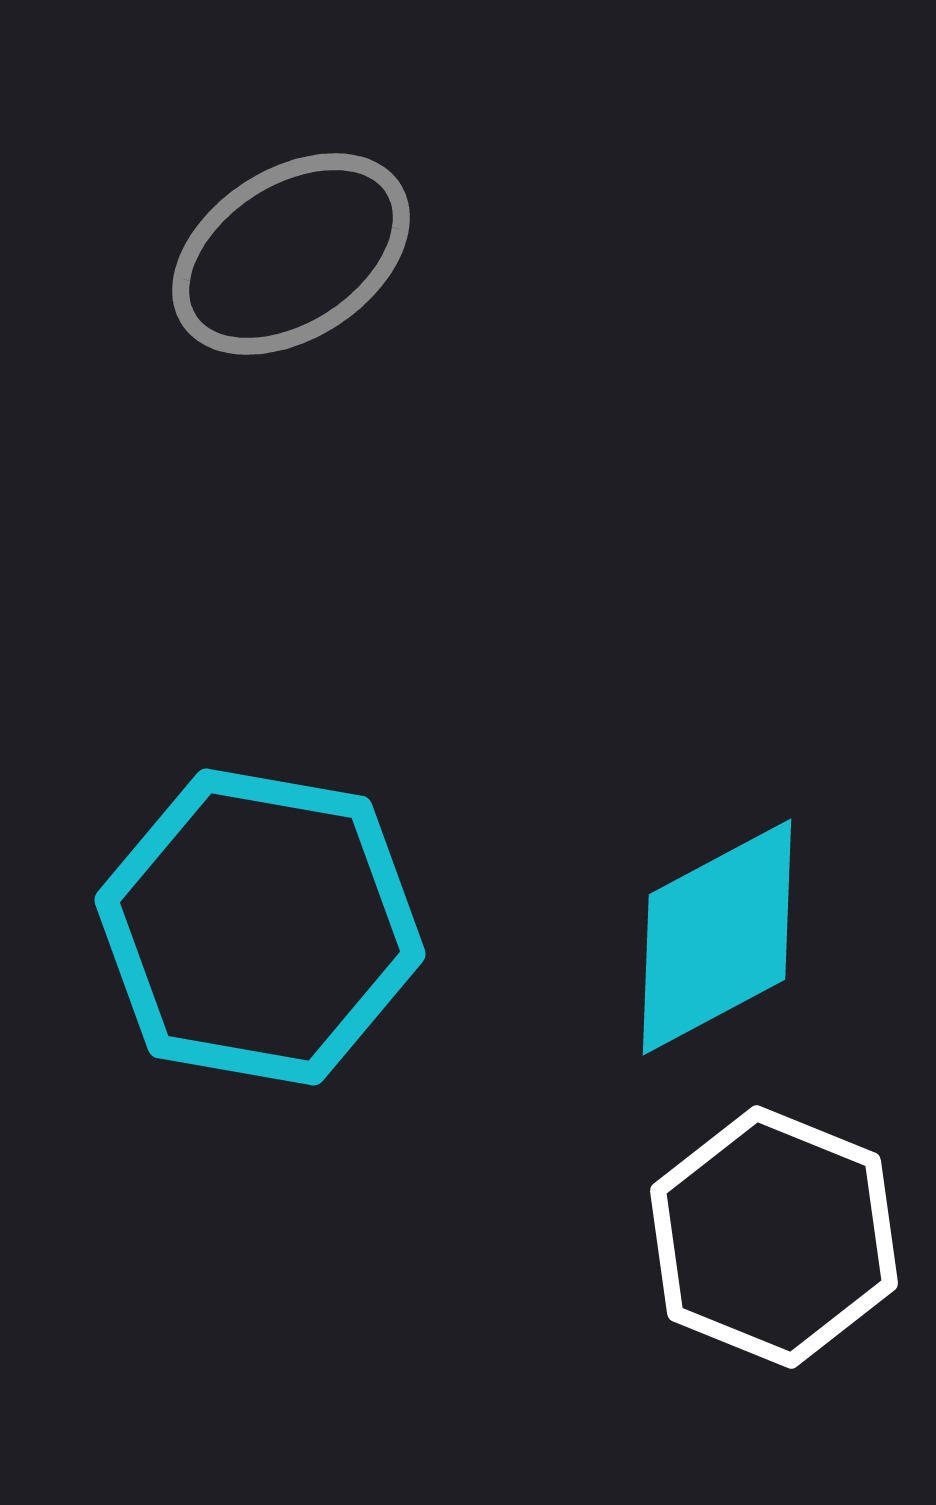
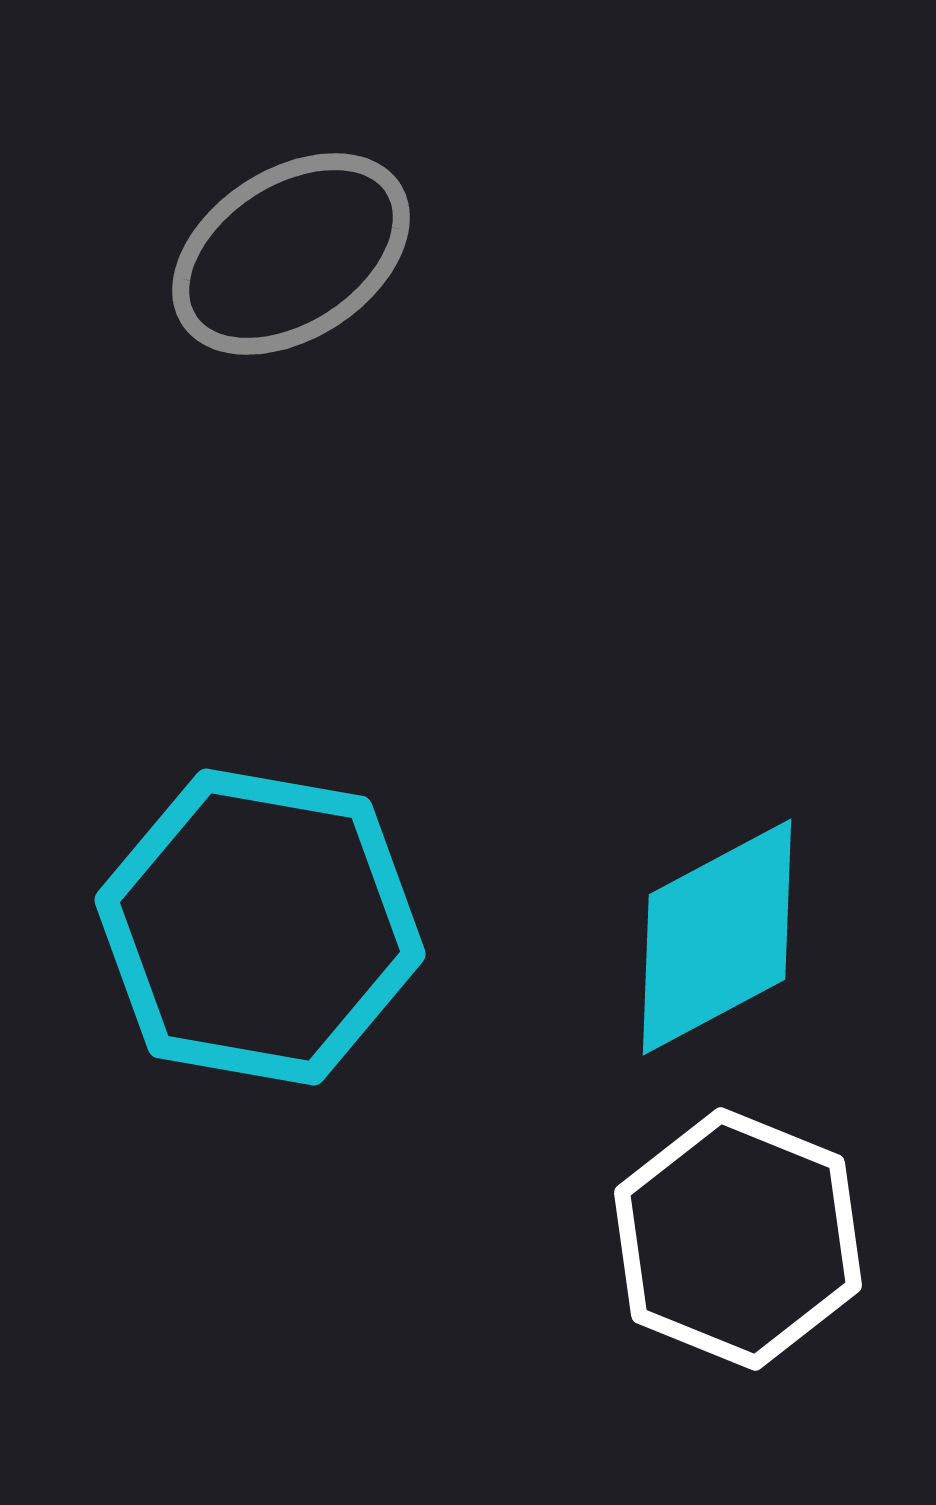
white hexagon: moved 36 px left, 2 px down
